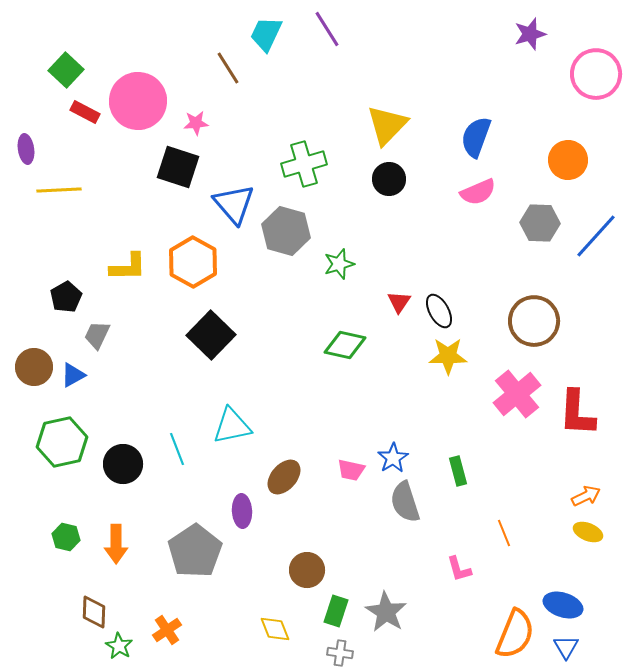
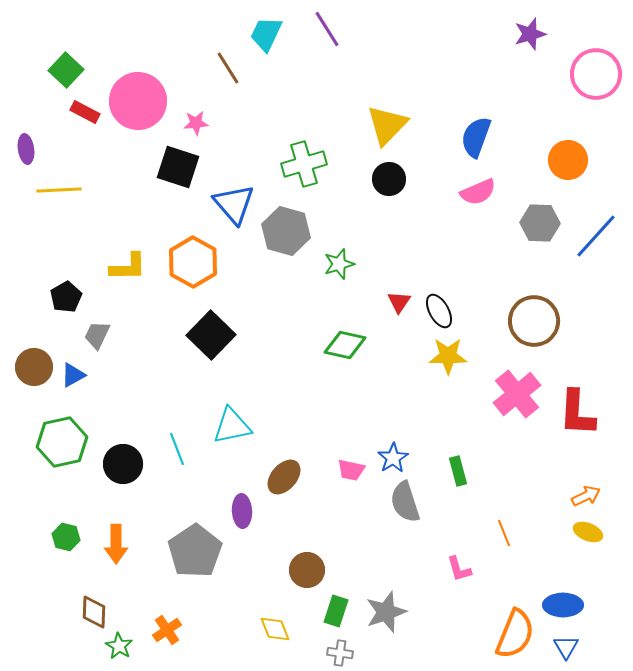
blue ellipse at (563, 605): rotated 18 degrees counterclockwise
gray star at (386, 612): rotated 21 degrees clockwise
